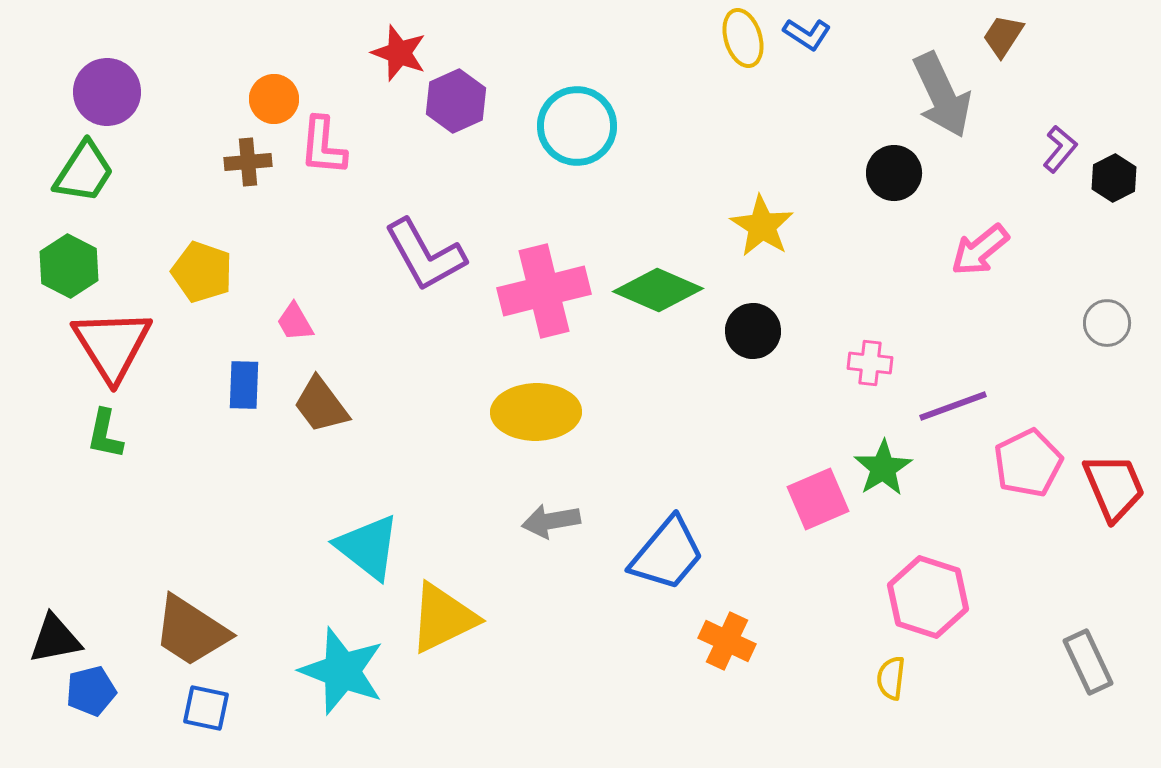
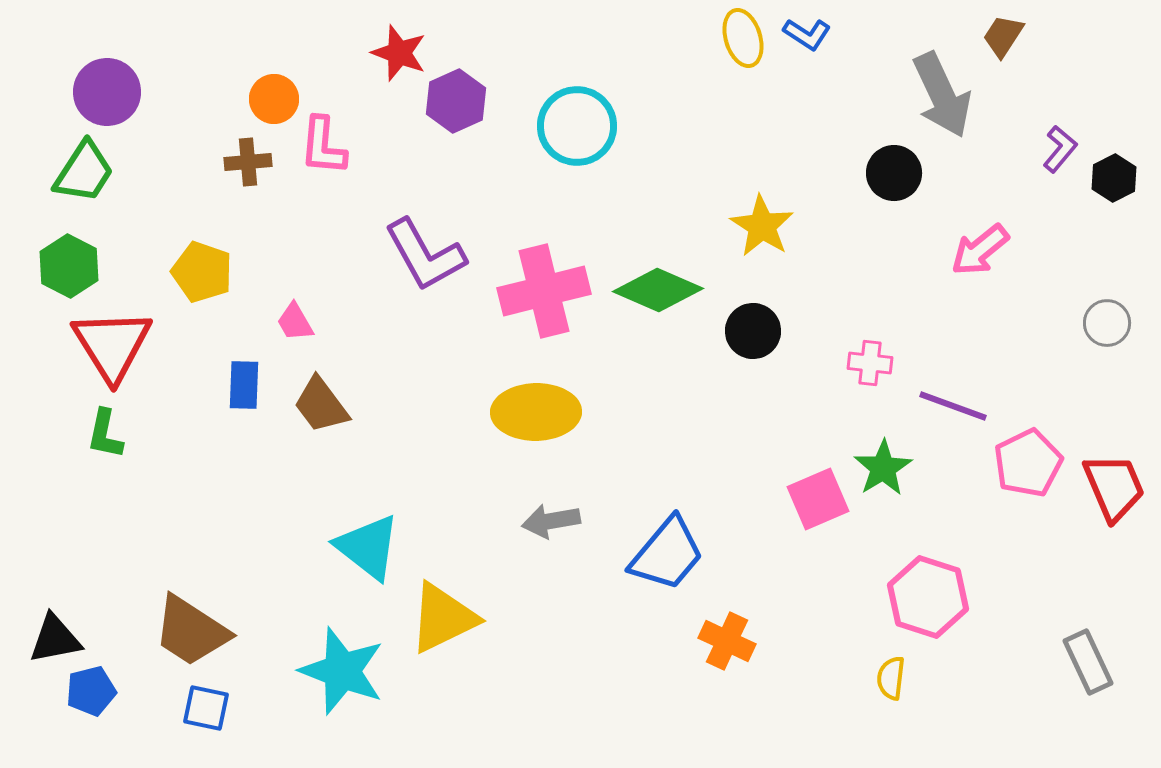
purple line at (953, 406): rotated 40 degrees clockwise
